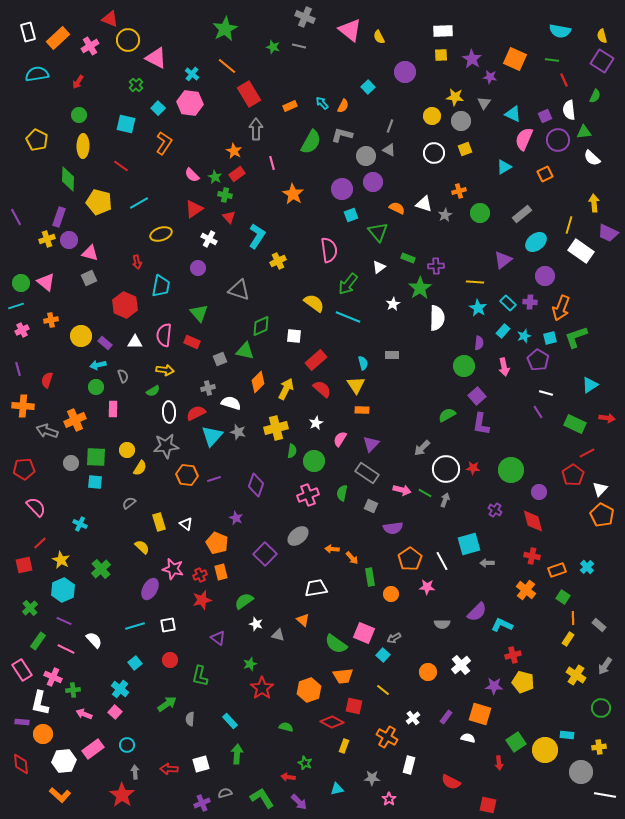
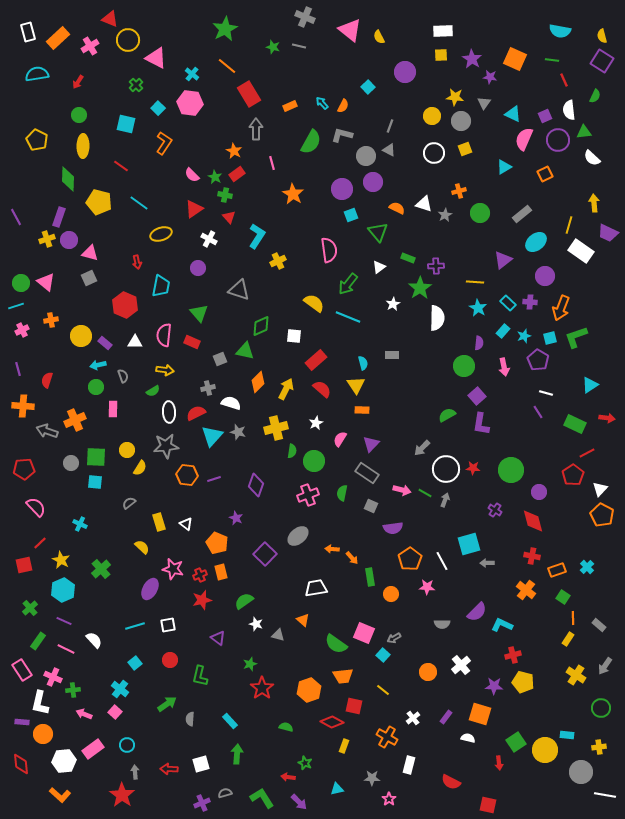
cyan line at (139, 203): rotated 66 degrees clockwise
